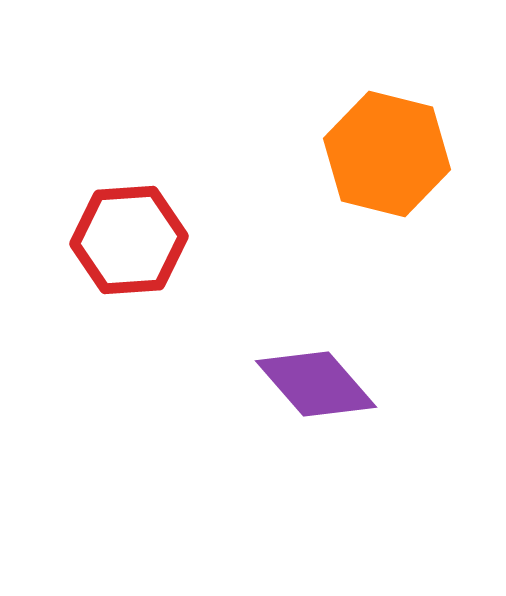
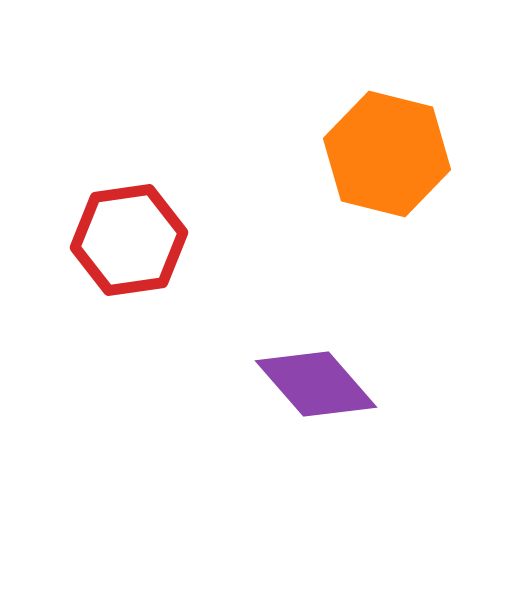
red hexagon: rotated 4 degrees counterclockwise
